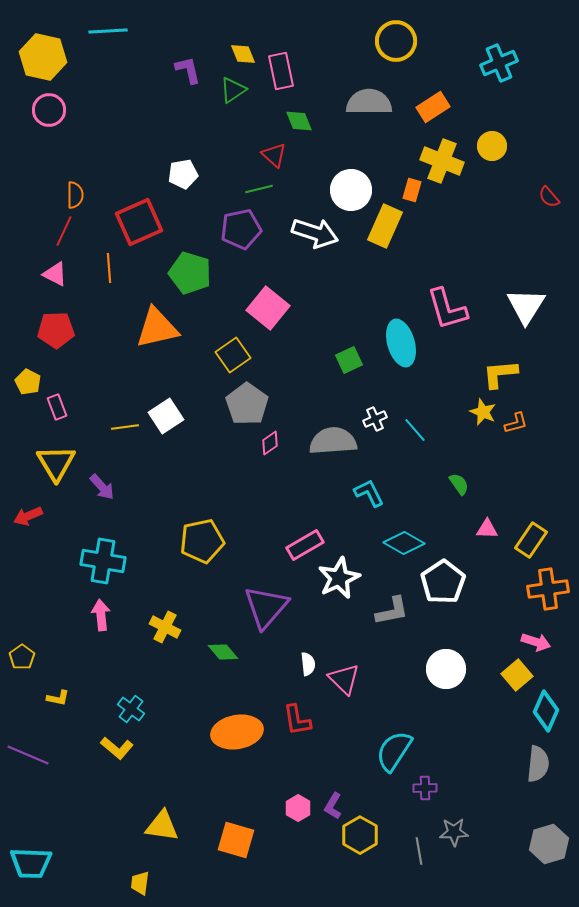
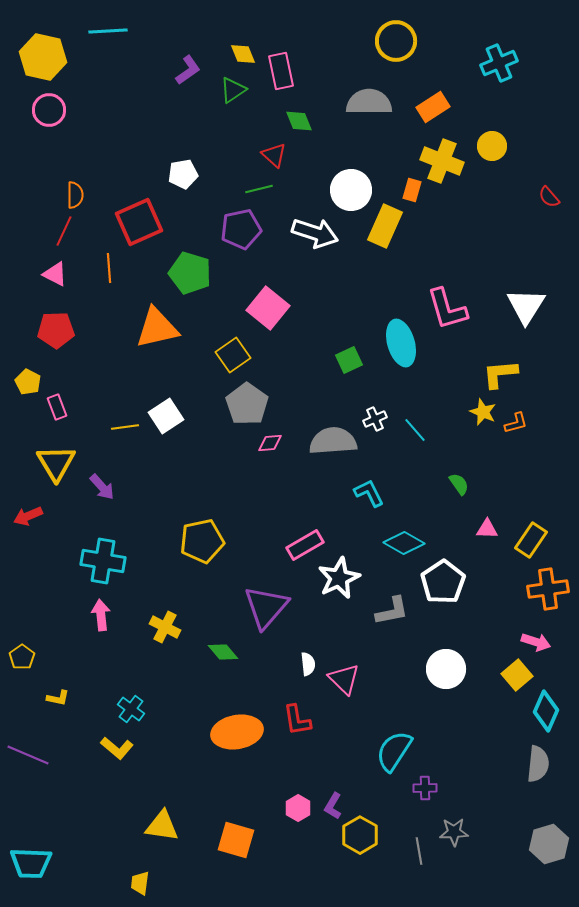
purple L-shape at (188, 70): rotated 68 degrees clockwise
pink diamond at (270, 443): rotated 30 degrees clockwise
